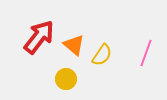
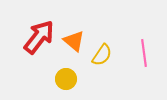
orange triangle: moved 4 px up
pink line: moved 2 px left; rotated 28 degrees counterclockwise
